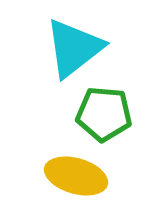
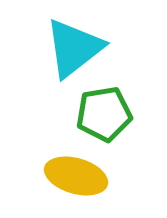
green pentagon: rotated 14 degrees counterclockwise
